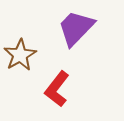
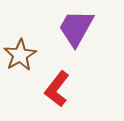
purple trapezoid: rotated 15 degrees counterclockwise
